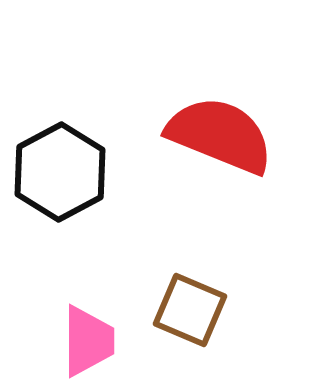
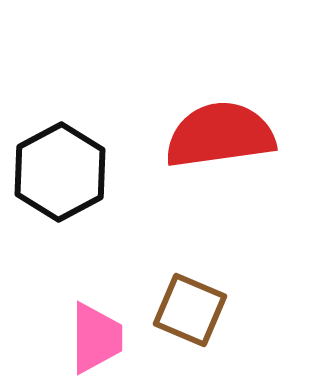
red semicircle: rotated 30 degrees counterclockwise
pink trapezoid: moved 8 px right, 3 px up
